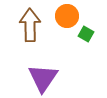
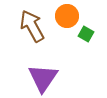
brown arrow: moved 2 px right, 1 px down; rotated 28 degrees counterclockwise
